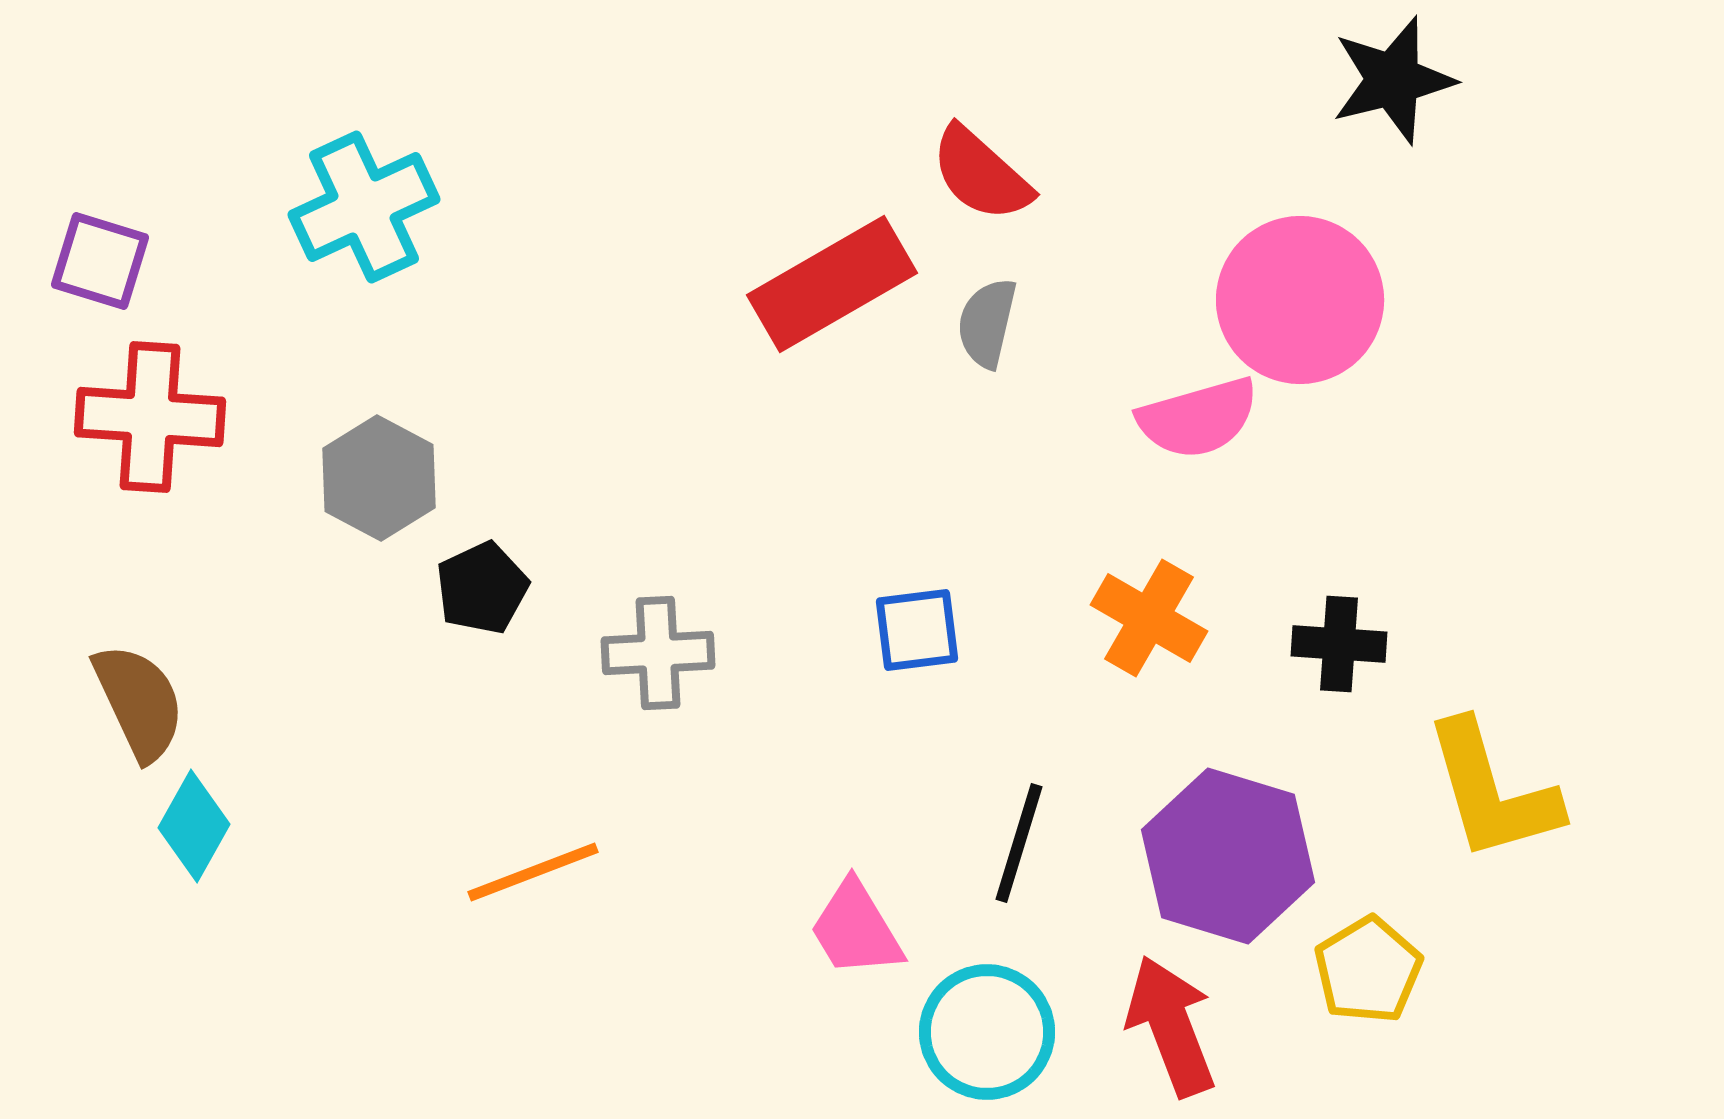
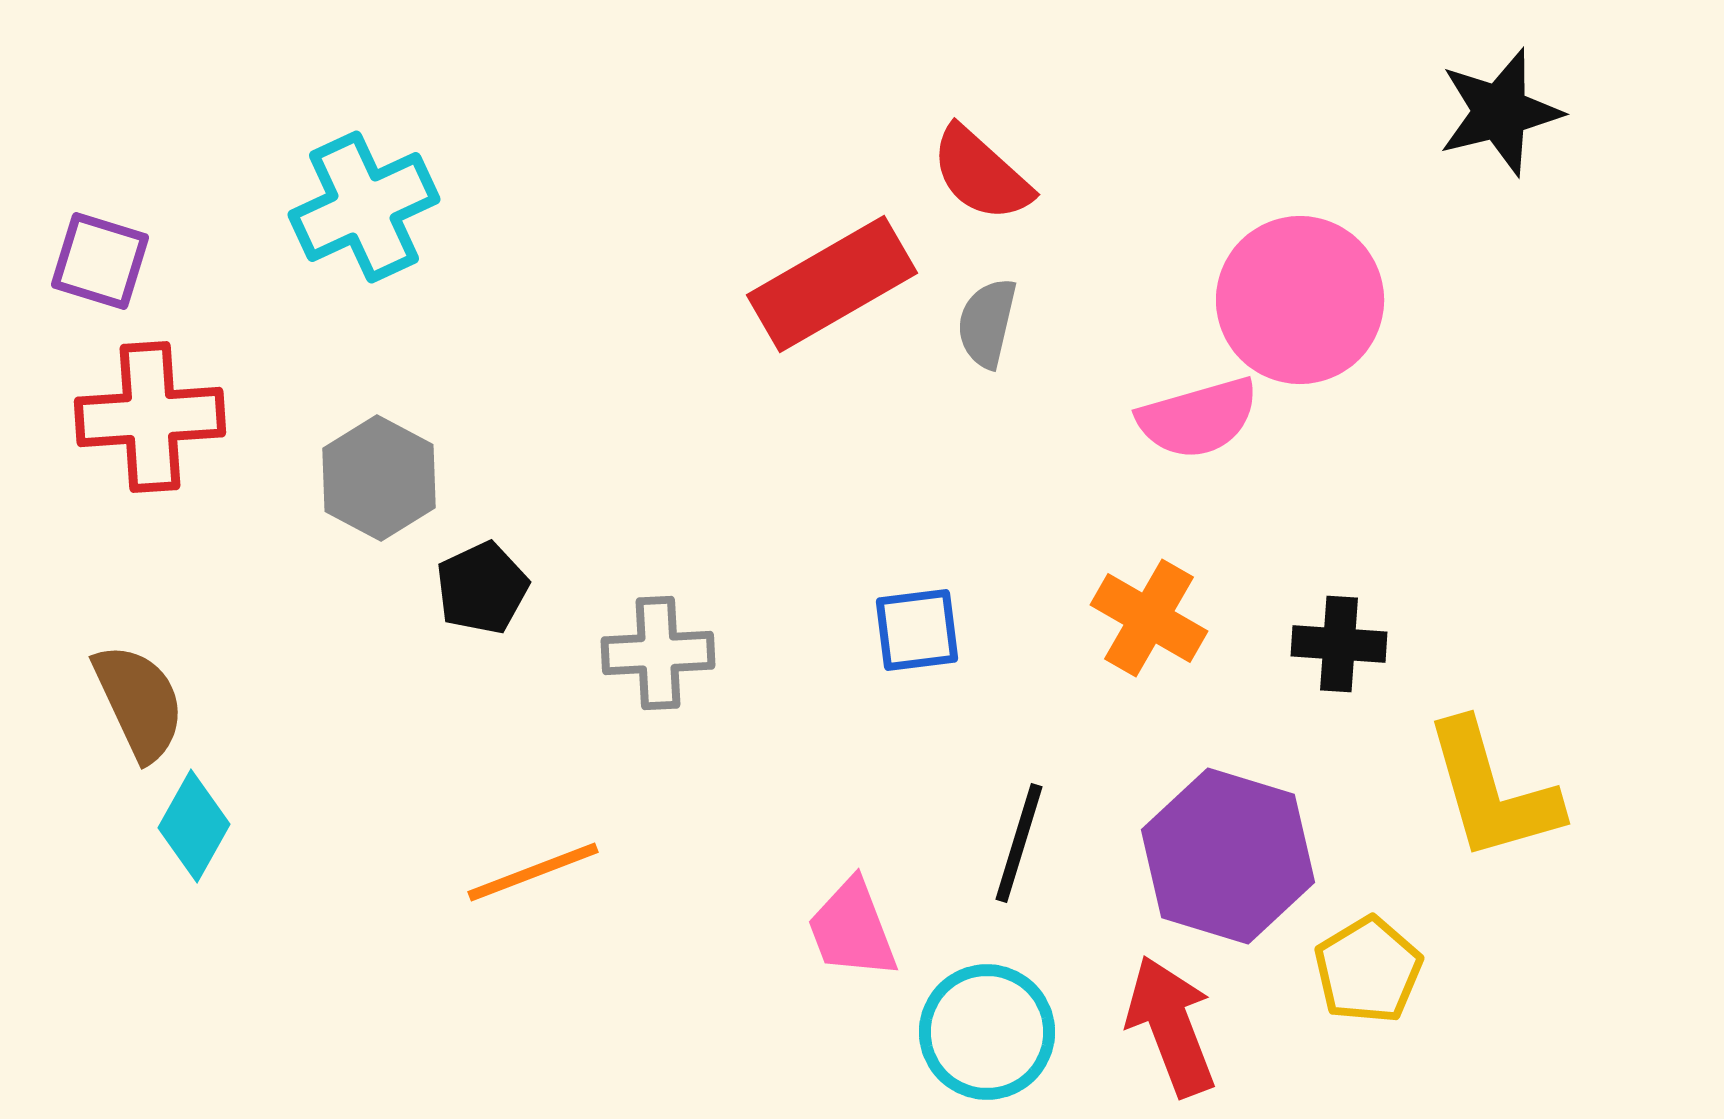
black star: moved 107 px right, 32 px down
red cross: rotated 8 degrees counterclockwise
pink trapezoid: moved 4 px left; rotated 10 degrees clockwise
